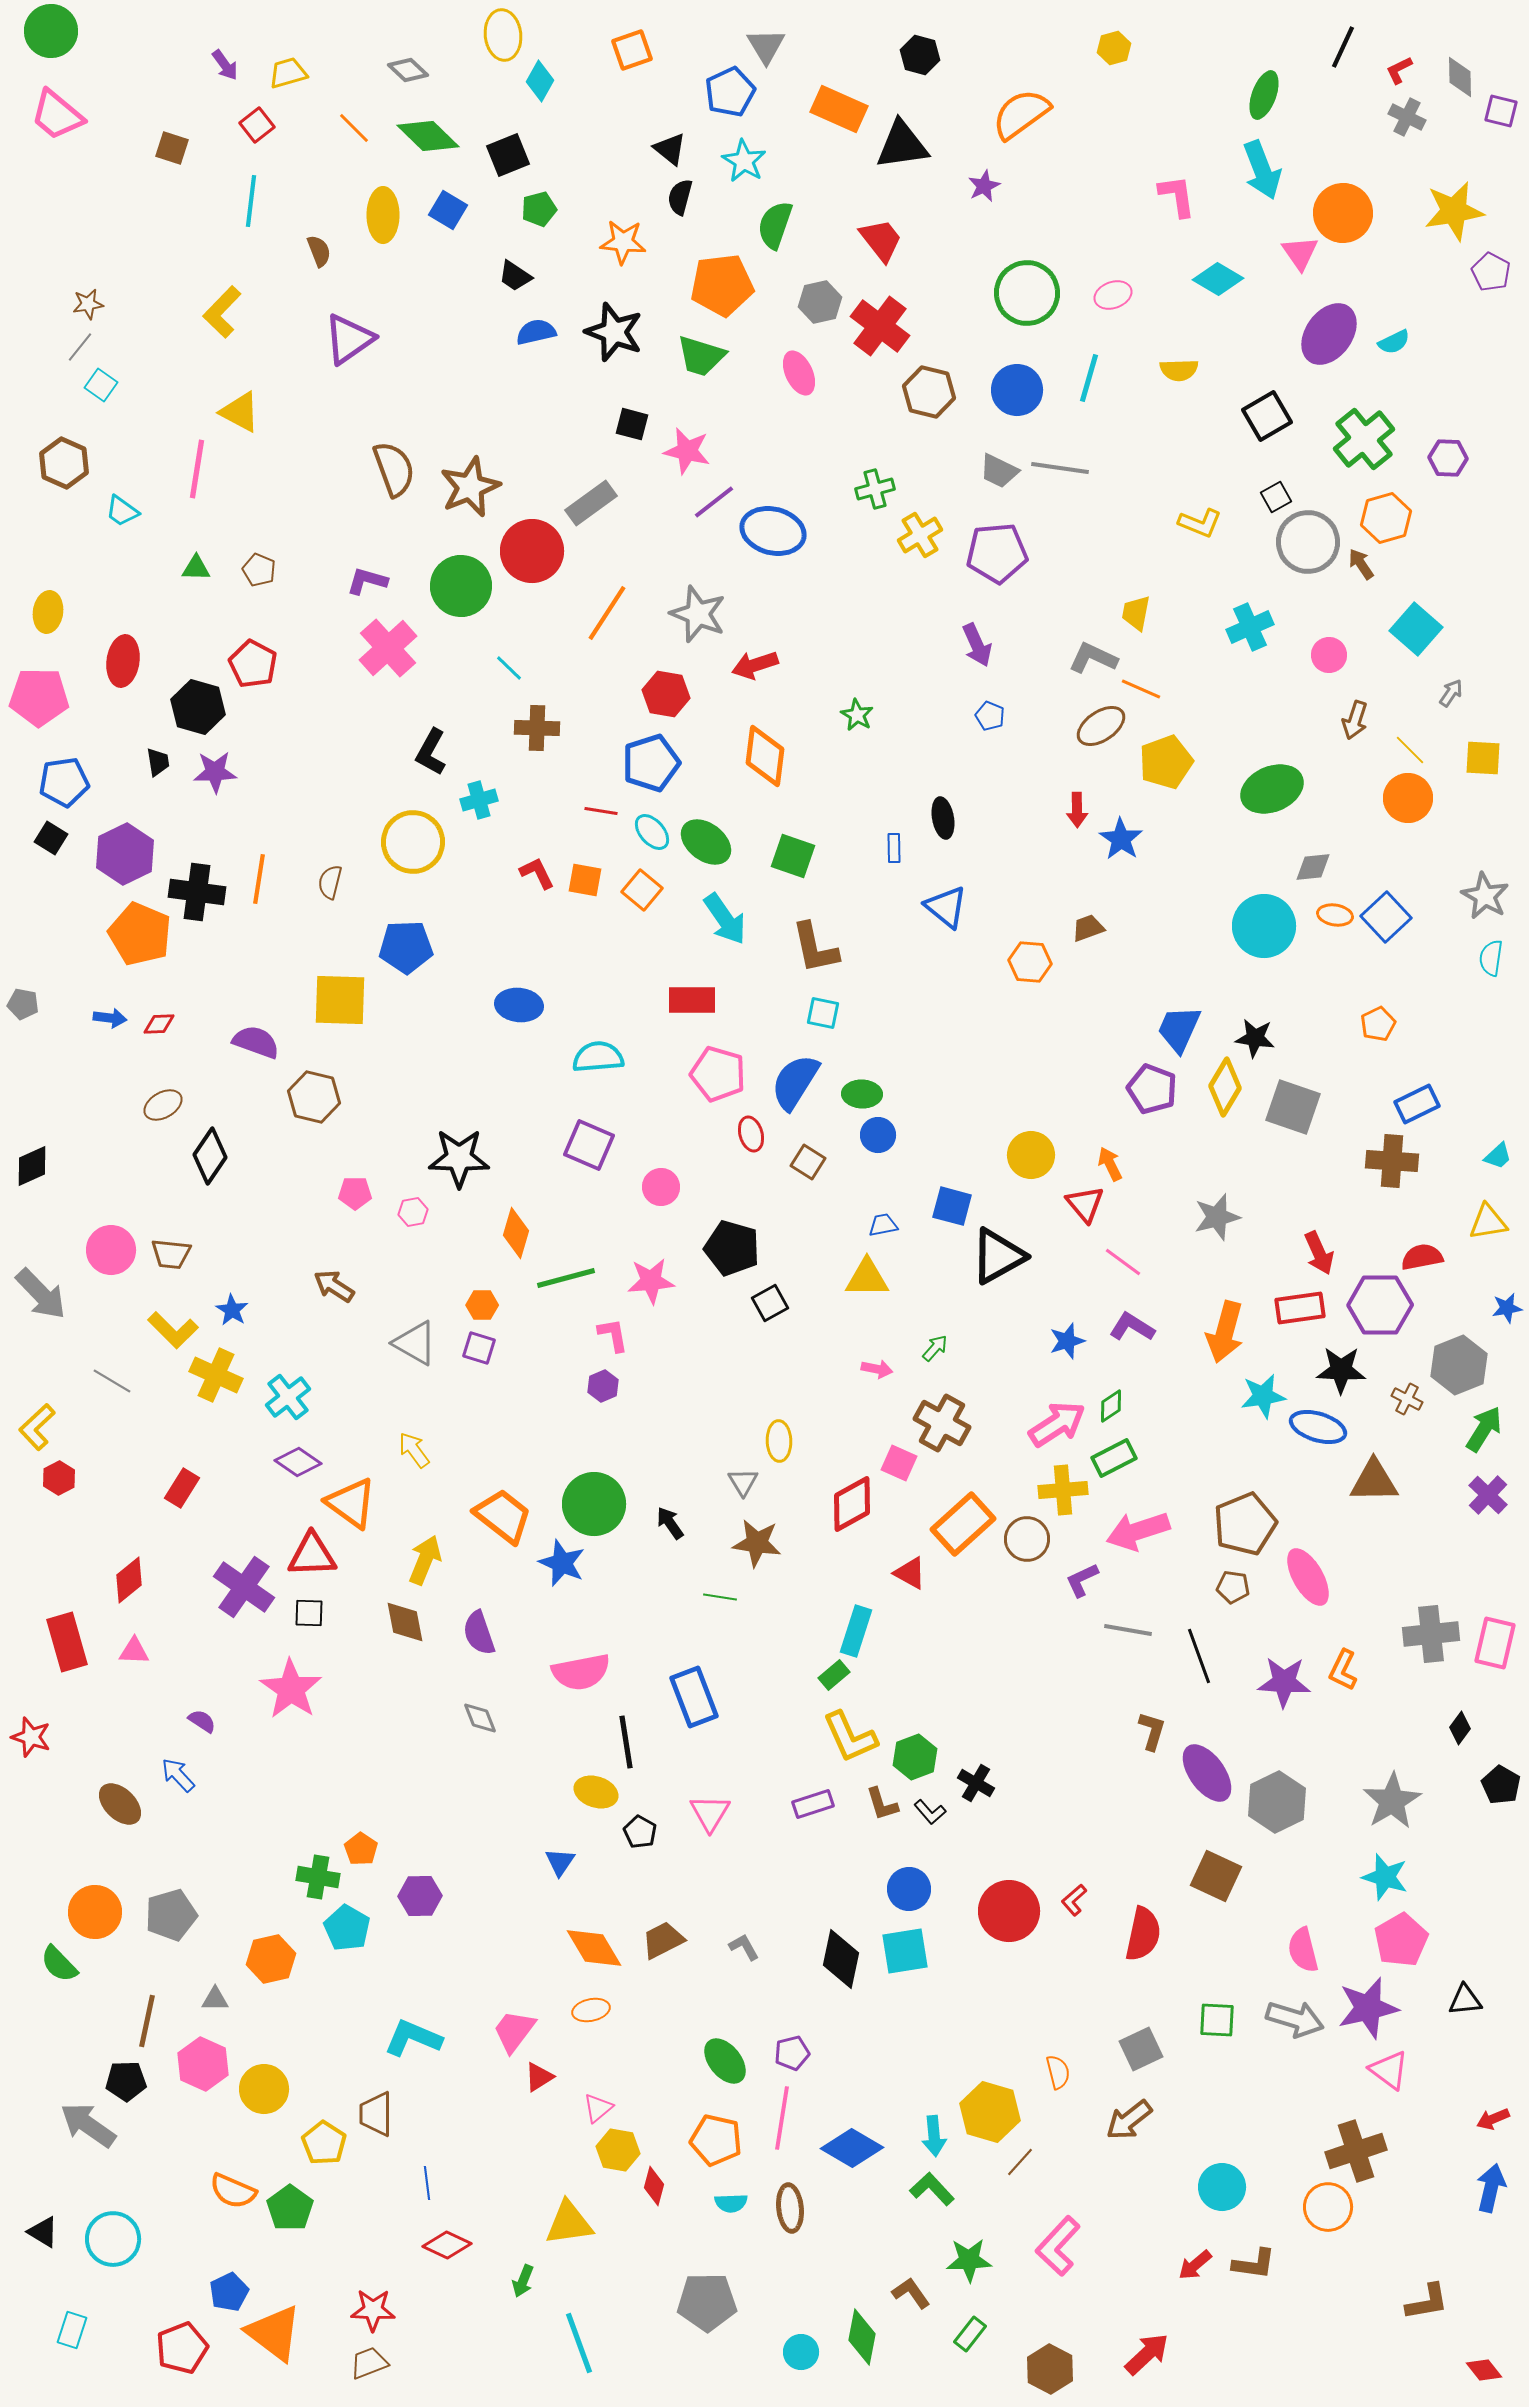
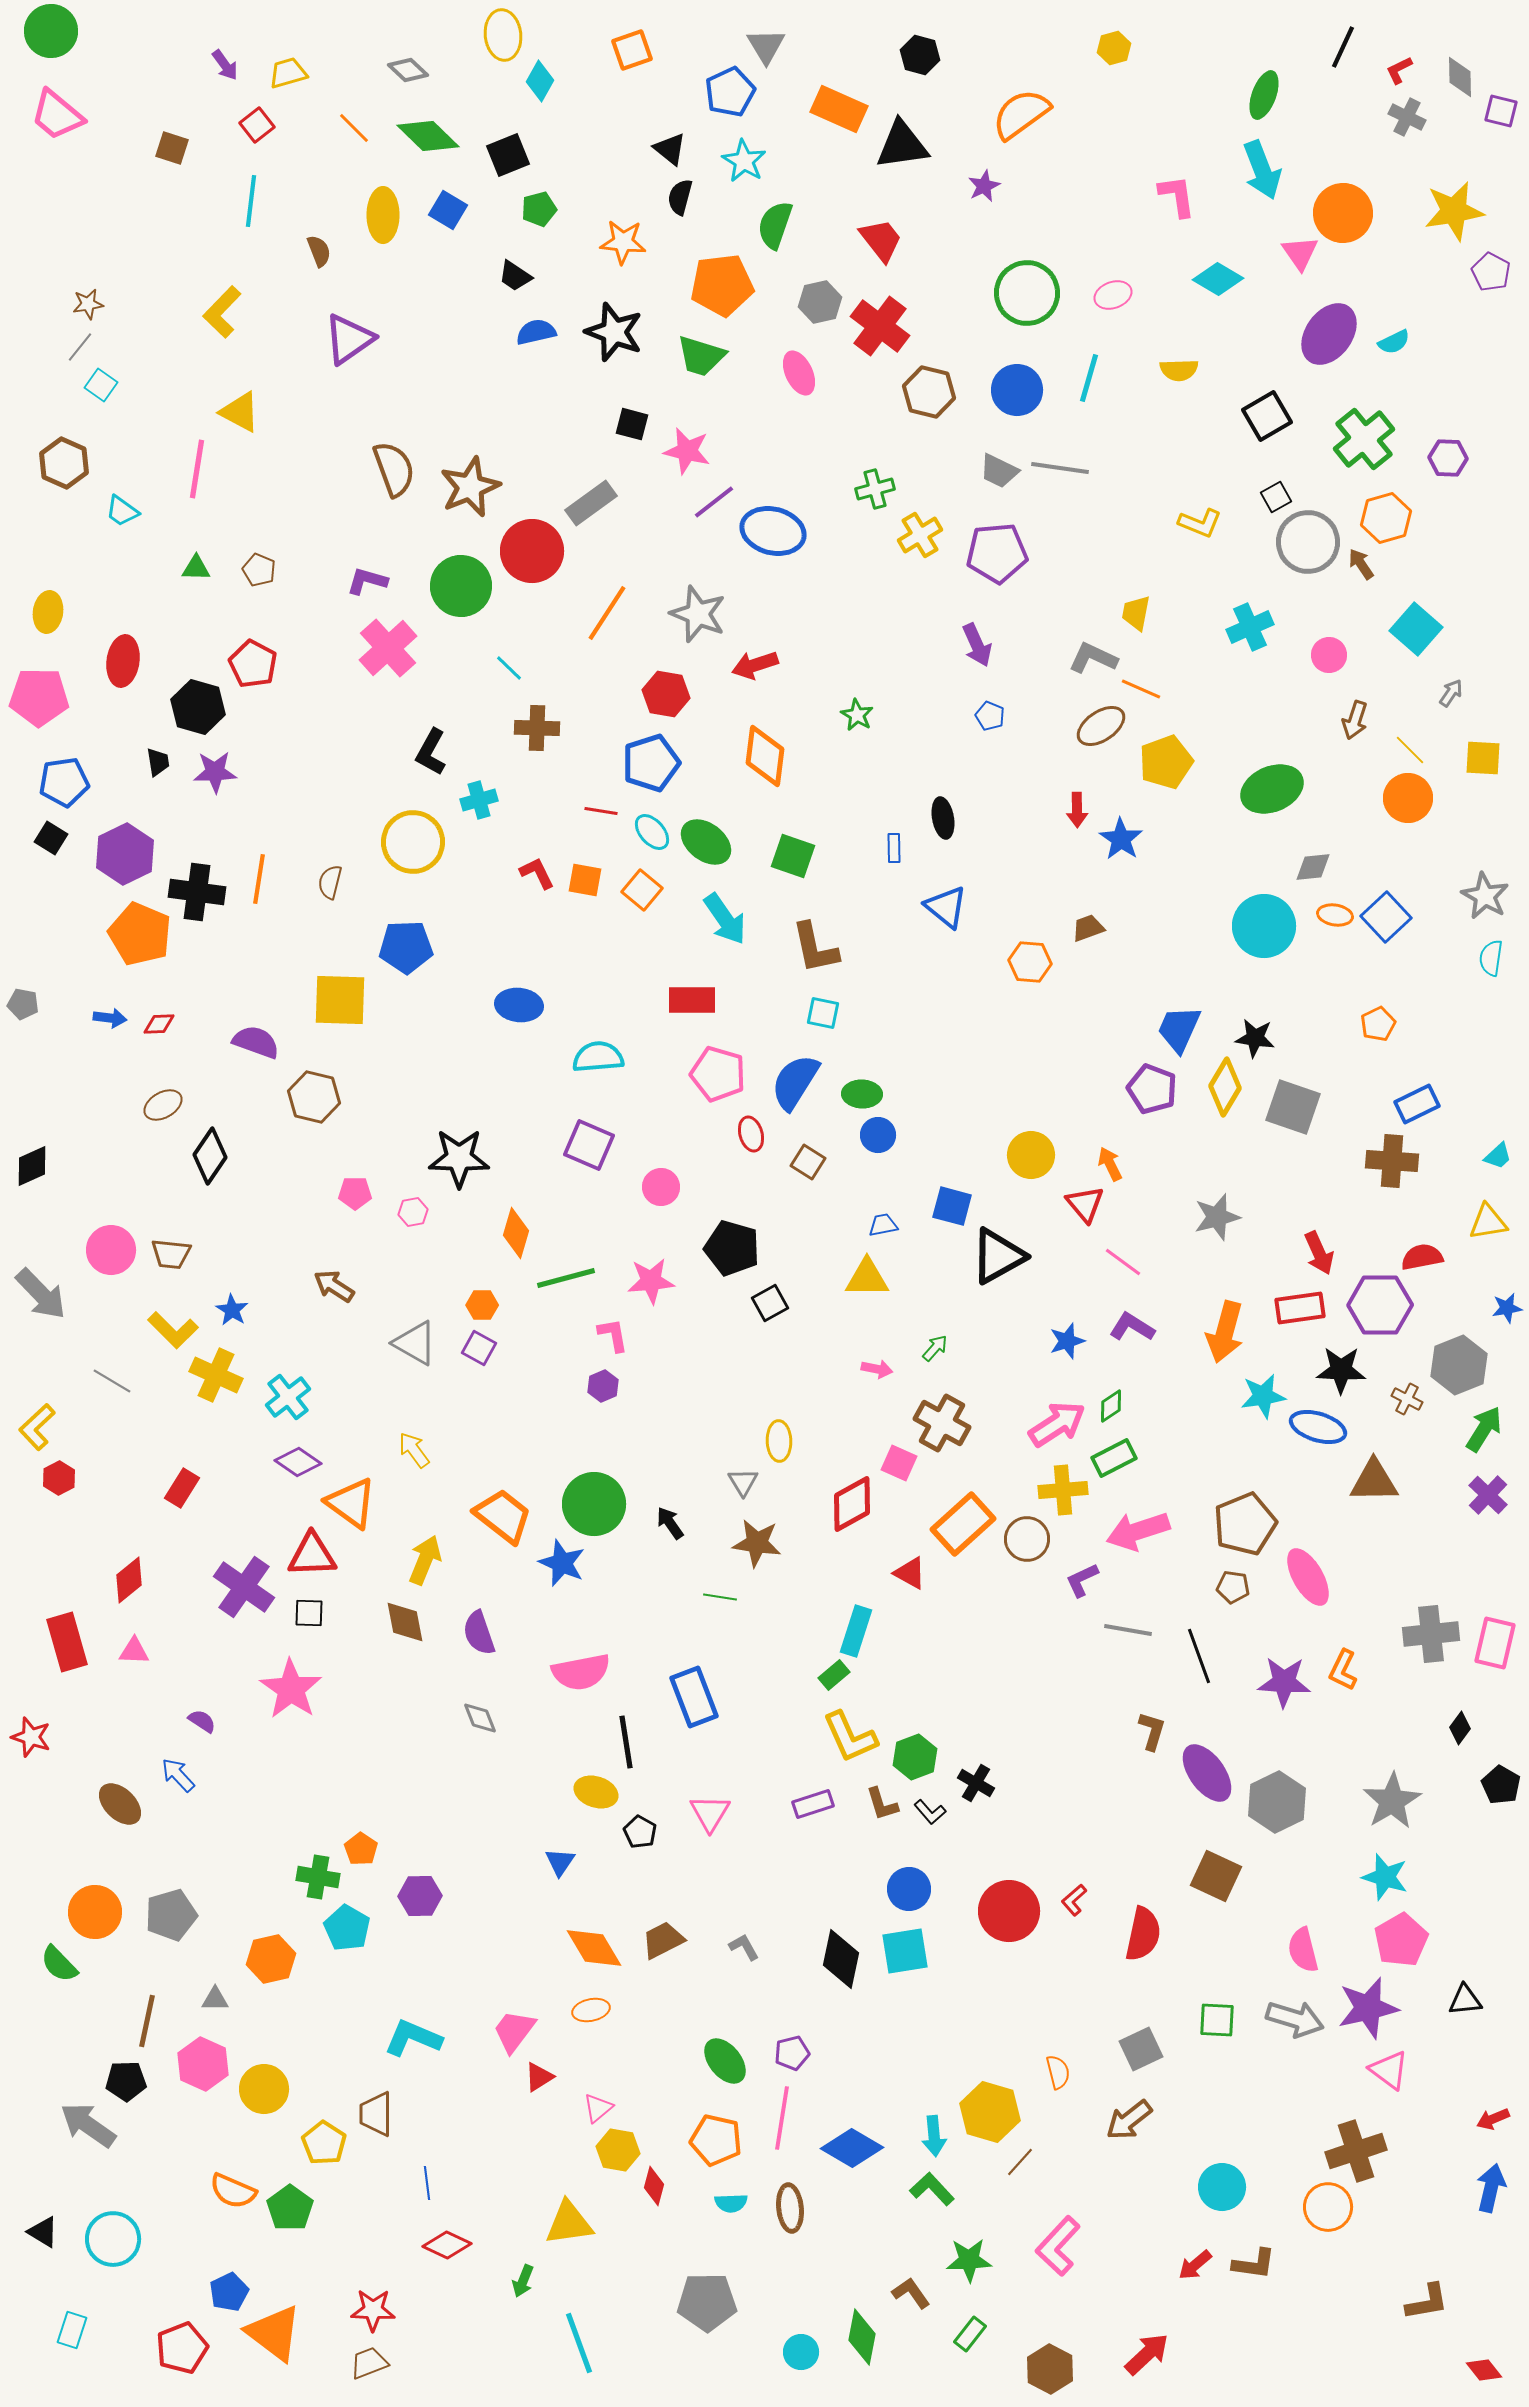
purple square at (479, 1348): rotated 12 degrees clockwise
